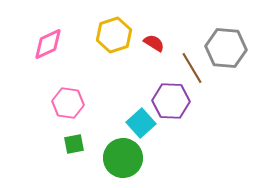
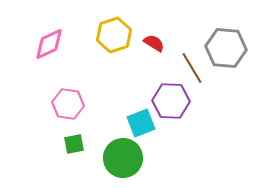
pink diamond: moved 1 px right
pink hexagon: moved 1 px down
cyan square: rotated 20 degrees clockwise
